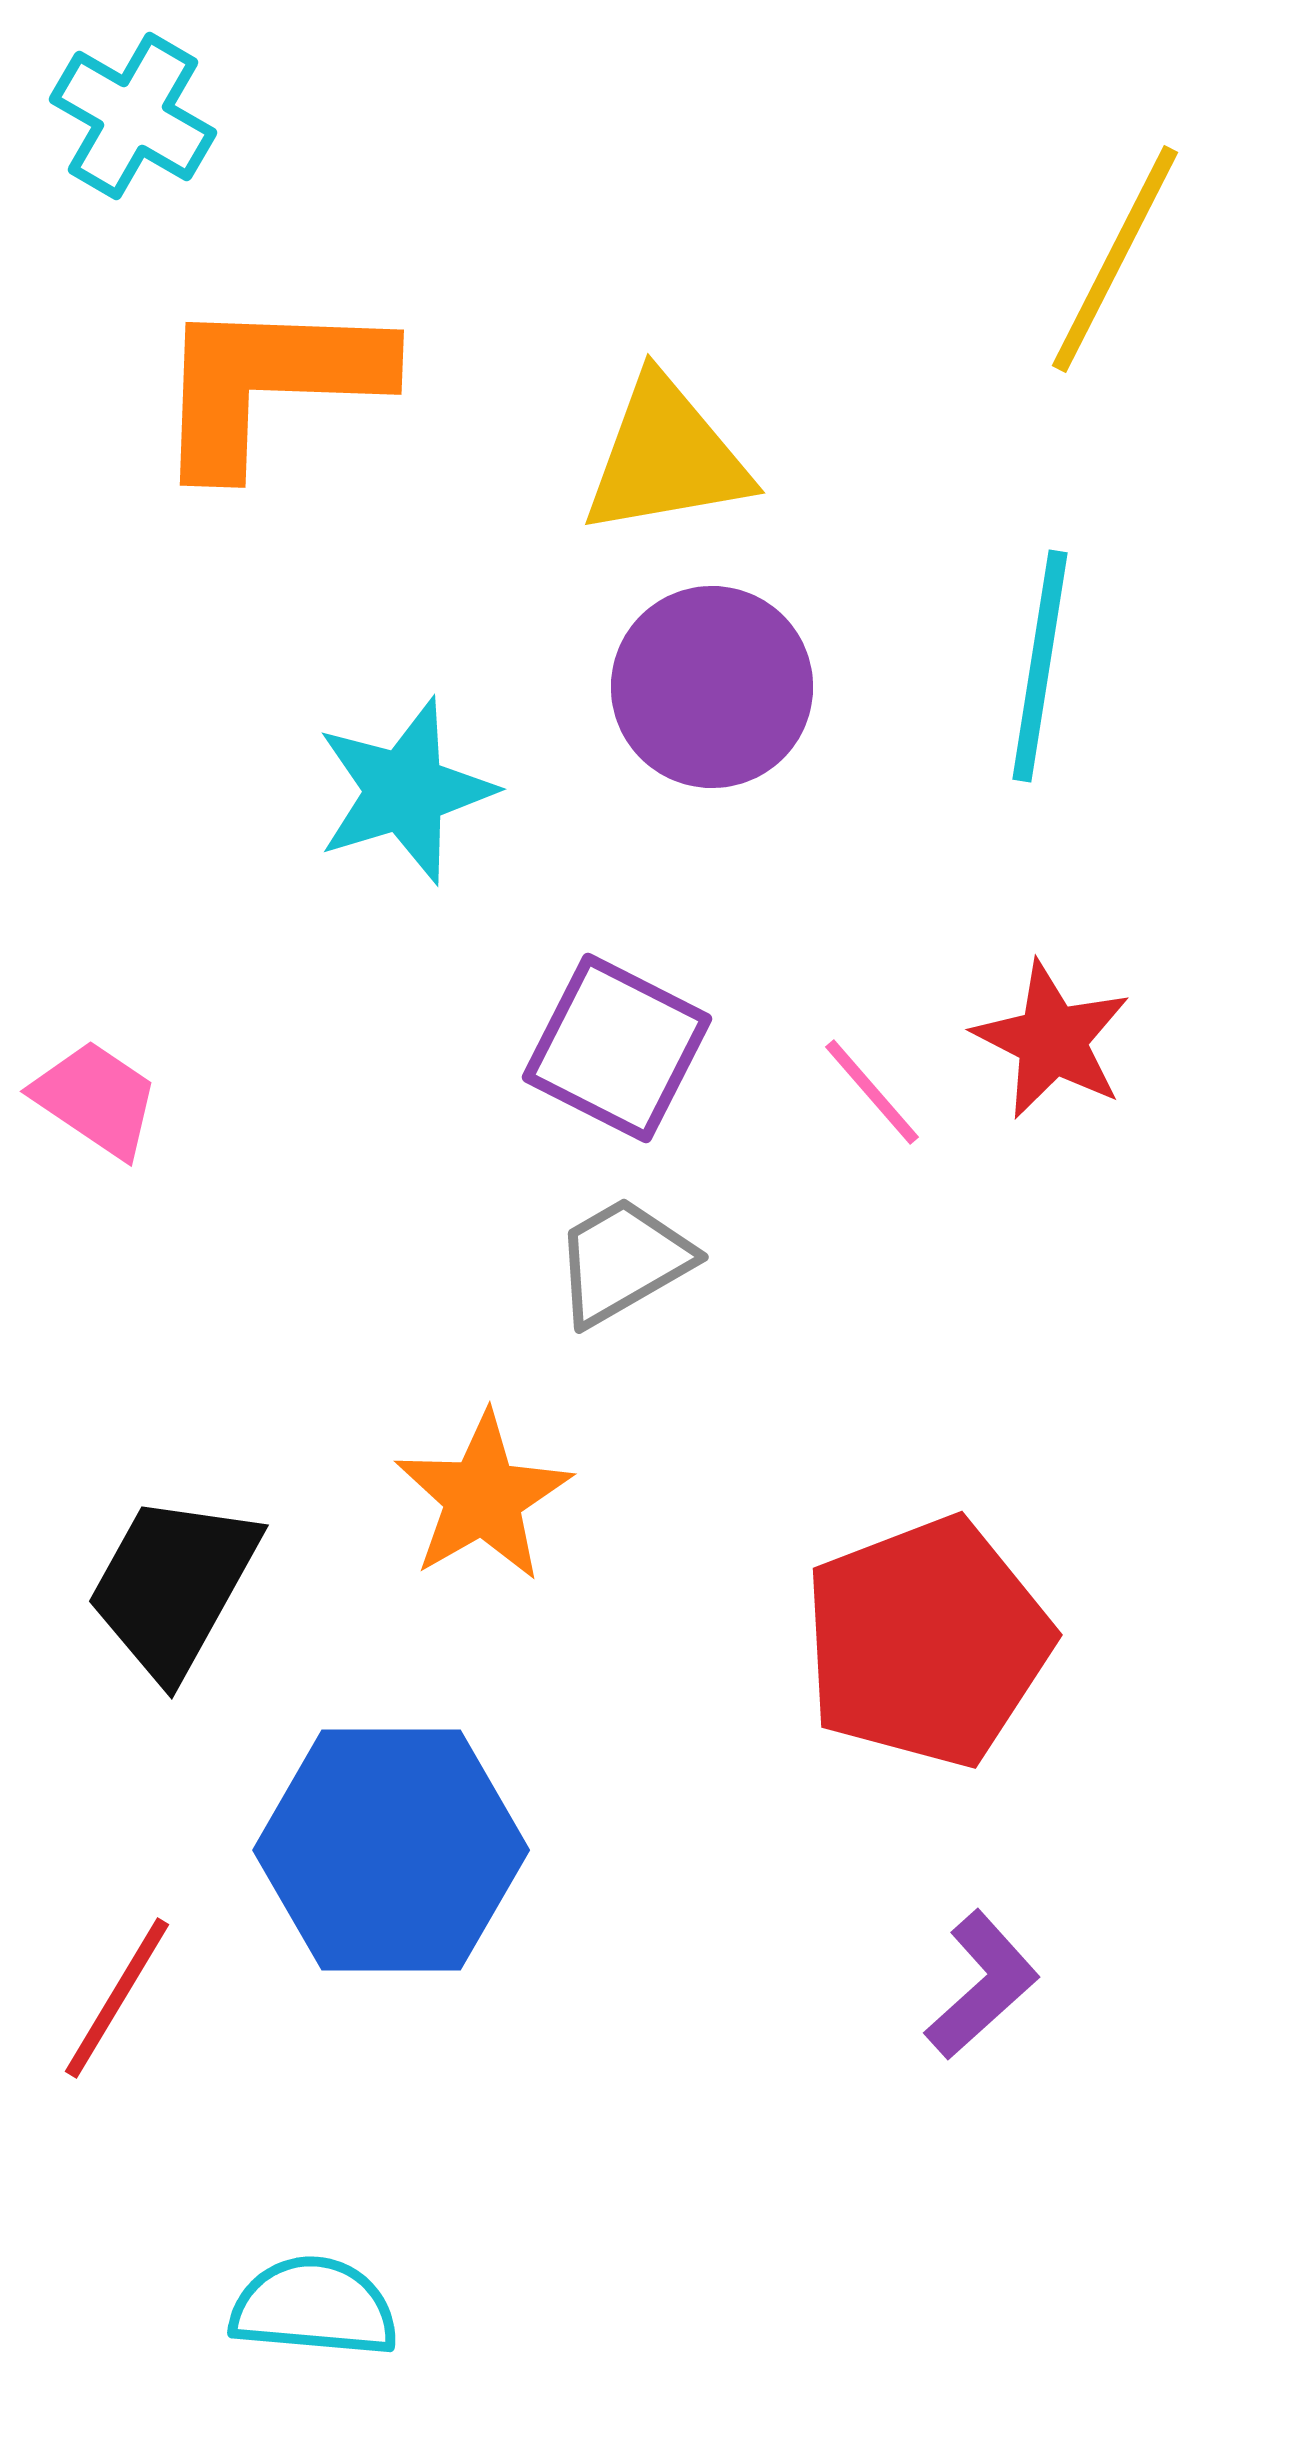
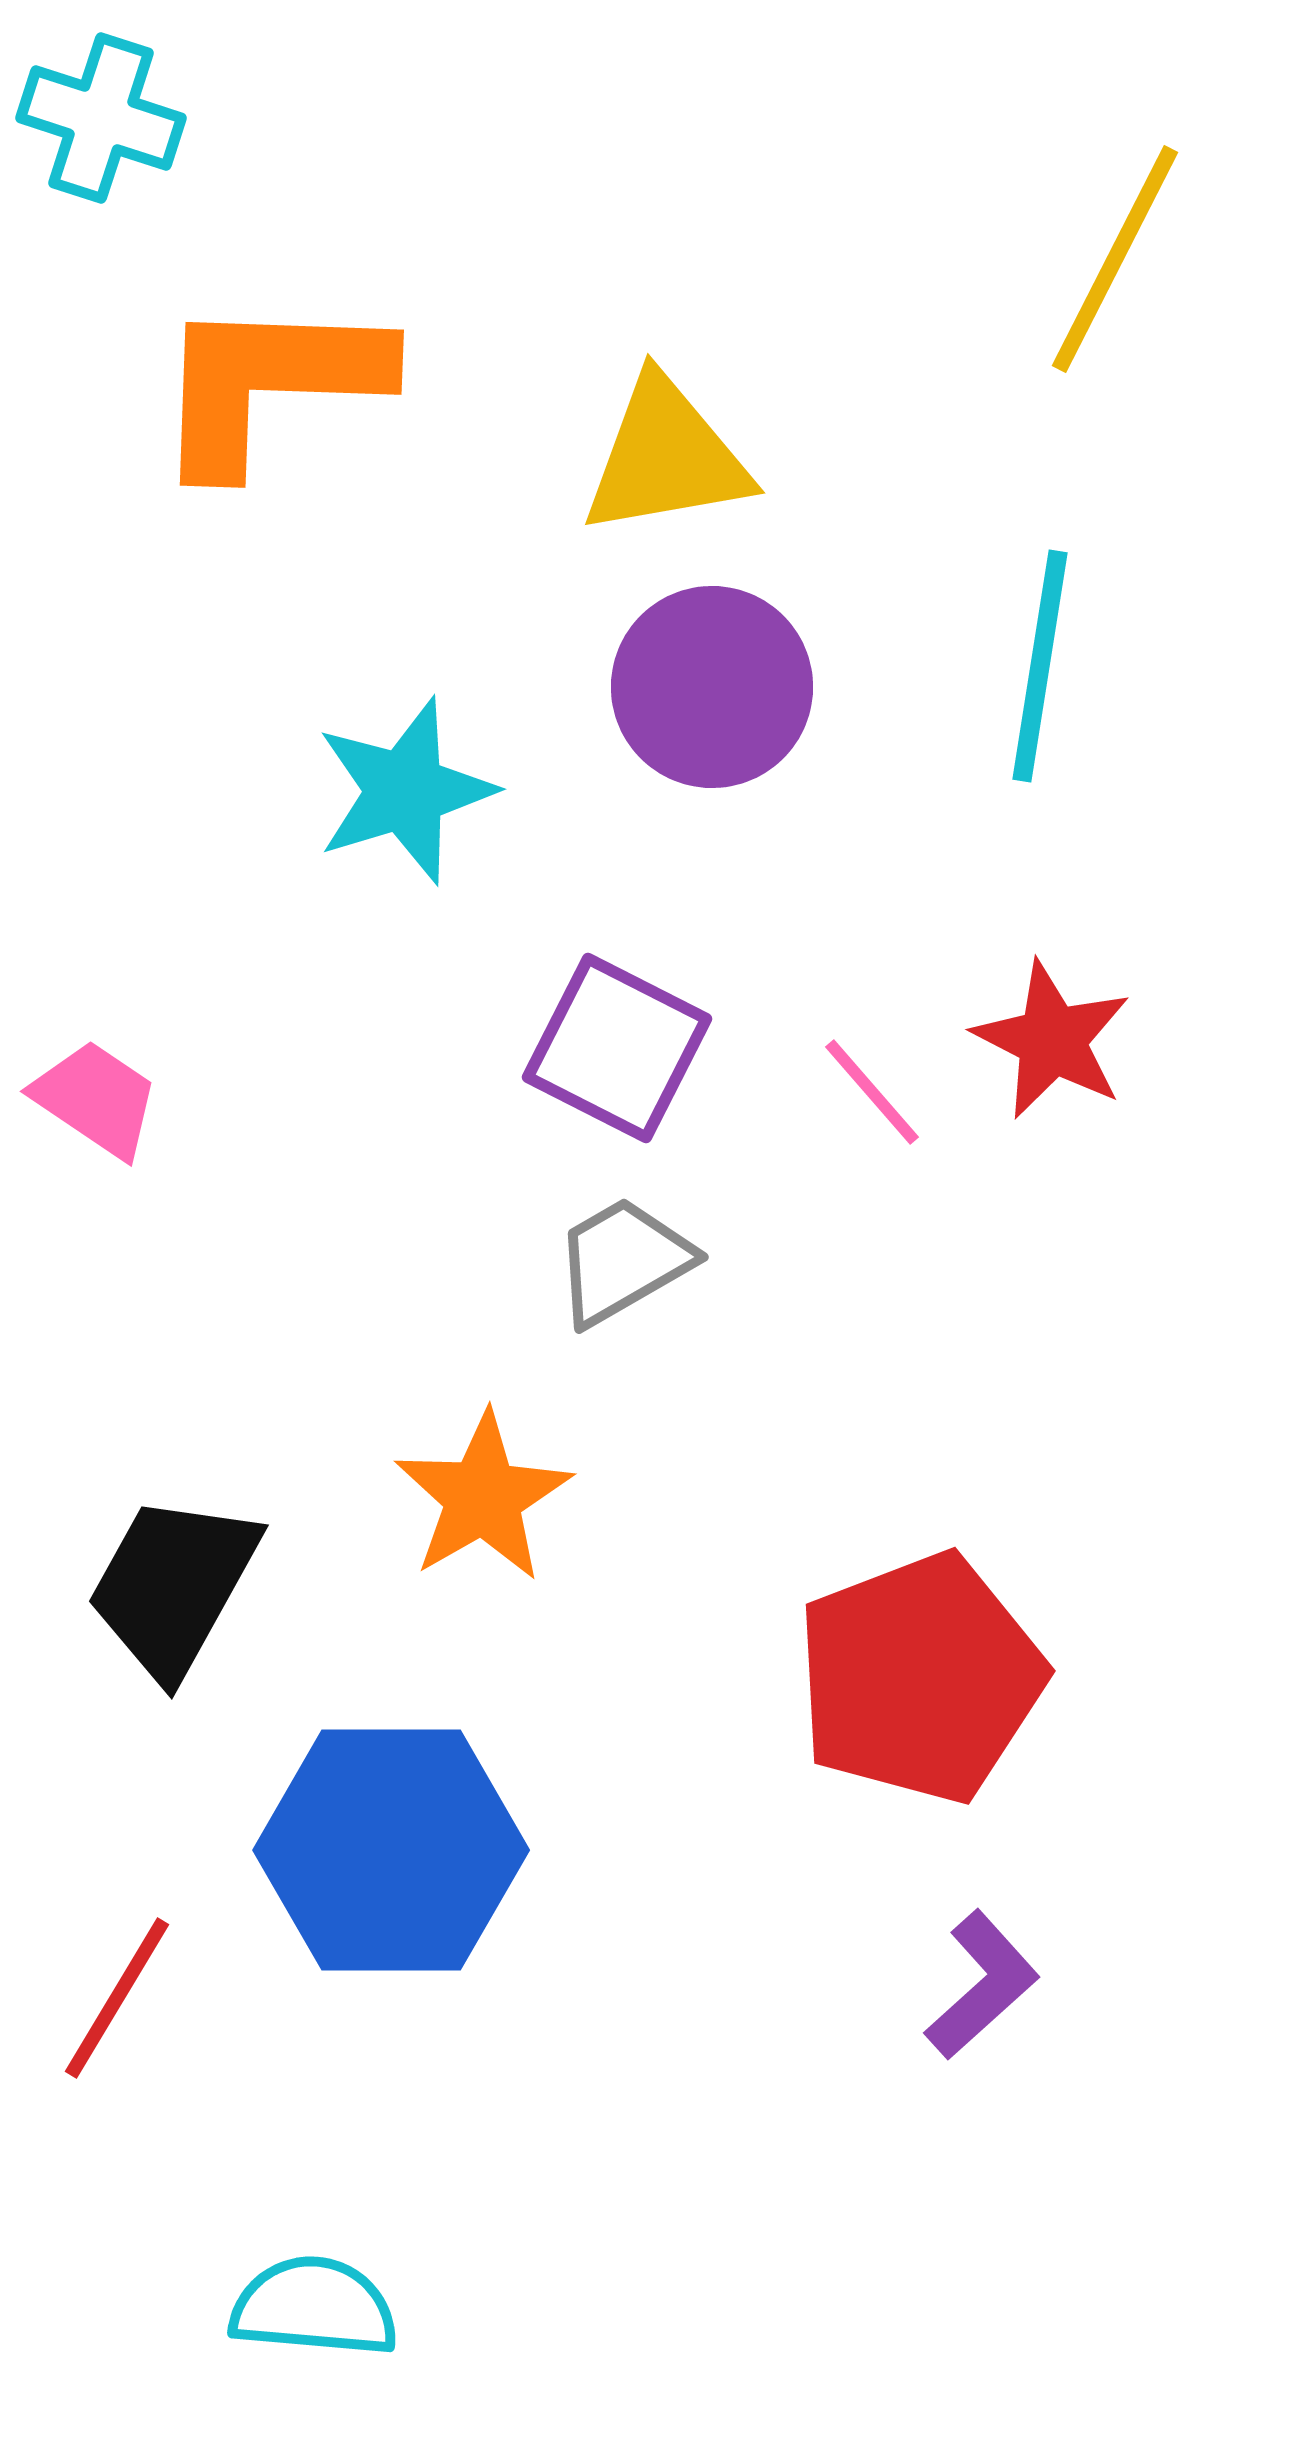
cyan cross: moved 32 px left, 2 px down; rotated 12 degrees counterclockwise
red pentagon: moved 7 px left, 36 px down
